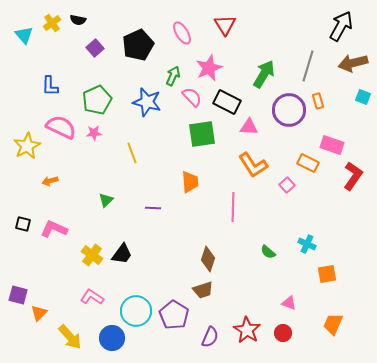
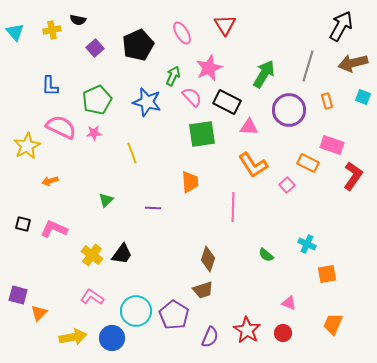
yellow cross at (52, 23): moved 7 px down; rotated 24 degrees clockwise
cyan triangle at (24, 35): moved 9 px left, 3 px up
orange rectangle at (318, 101): moved 9 px right
green semicircle at (268, 252): moved 2 px left, 3 px down
yellow arrow at (70, 337): moved 3 px right; rotated 60 degrees counterclockwise
